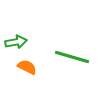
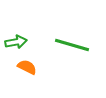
green line: moved 12 px up
